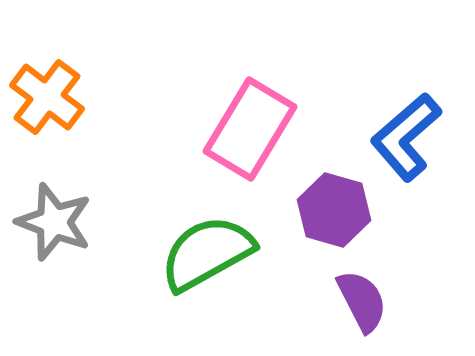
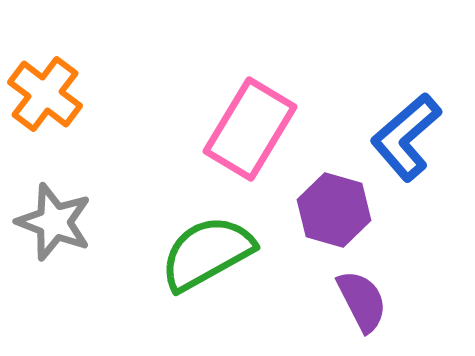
orange cross: moved 2 px left, 3 px up
